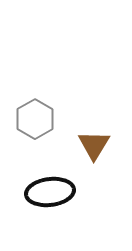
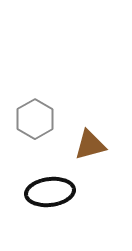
brown triangle: moved 4 px left; rotated 44 degrees clockwise
